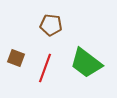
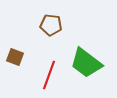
brown square: moved 1 px left, 1 px up
red line: moved 4 px right, 7 px down
